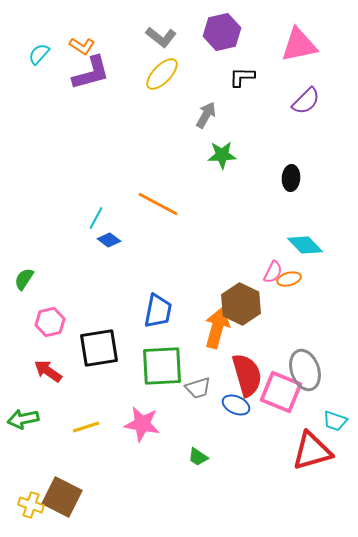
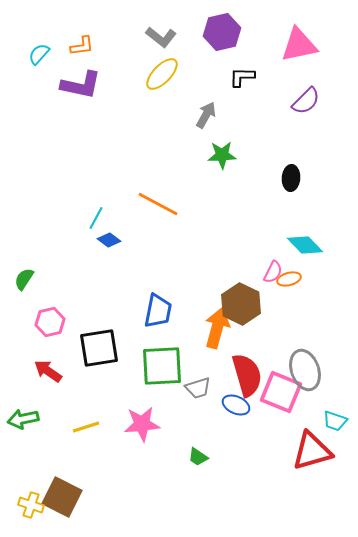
orange L-shape: rotated 40 degrees counterclockwise
purple L-shape: moved 10 px left, 12 px down; rotated 27 degrees clockwise
pink star: rotated 15 degrees counterclockwise
